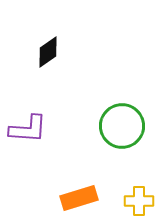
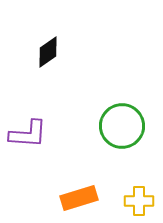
purple L-shape: moved 5 px down
